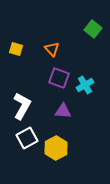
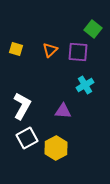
orange triangle: moved 2 px left, 1 px down; rotated 28 degrees clockwise
purple square: moved 19 px right, 26 px up; rotated 15 degrees counterclockwise
